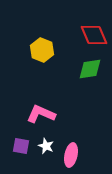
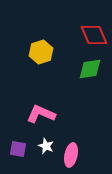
yellow hexagon: moved 1 px left, 2 px down; rotated 20 degrees clockwise
purple square: moved 3 px left, 3 px down
